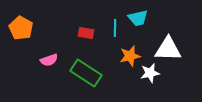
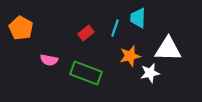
cyan trapezoid: rotated 105 degrees clockwise
cyan line: rotated 18 degrees clockwise
red rectangle: rotated 49 degrees counterclockwise
pink semicircle: rotated 30 degrees clockwise
green rectangle: rotated 12 degrees counterclockwise
